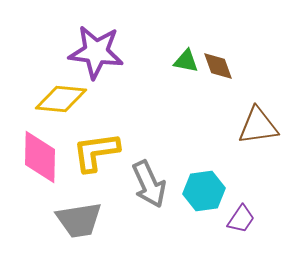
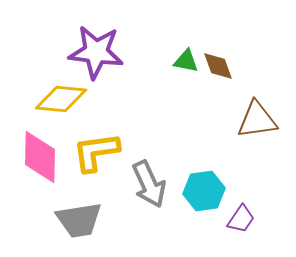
brown triangle: moved 1 px left, 6 px up
